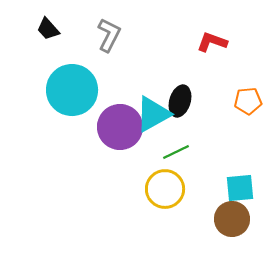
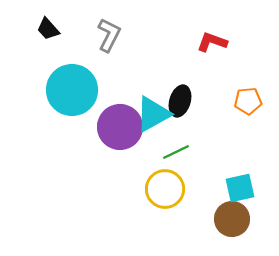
cyan square: rotated 8 degrees counterclockwise
